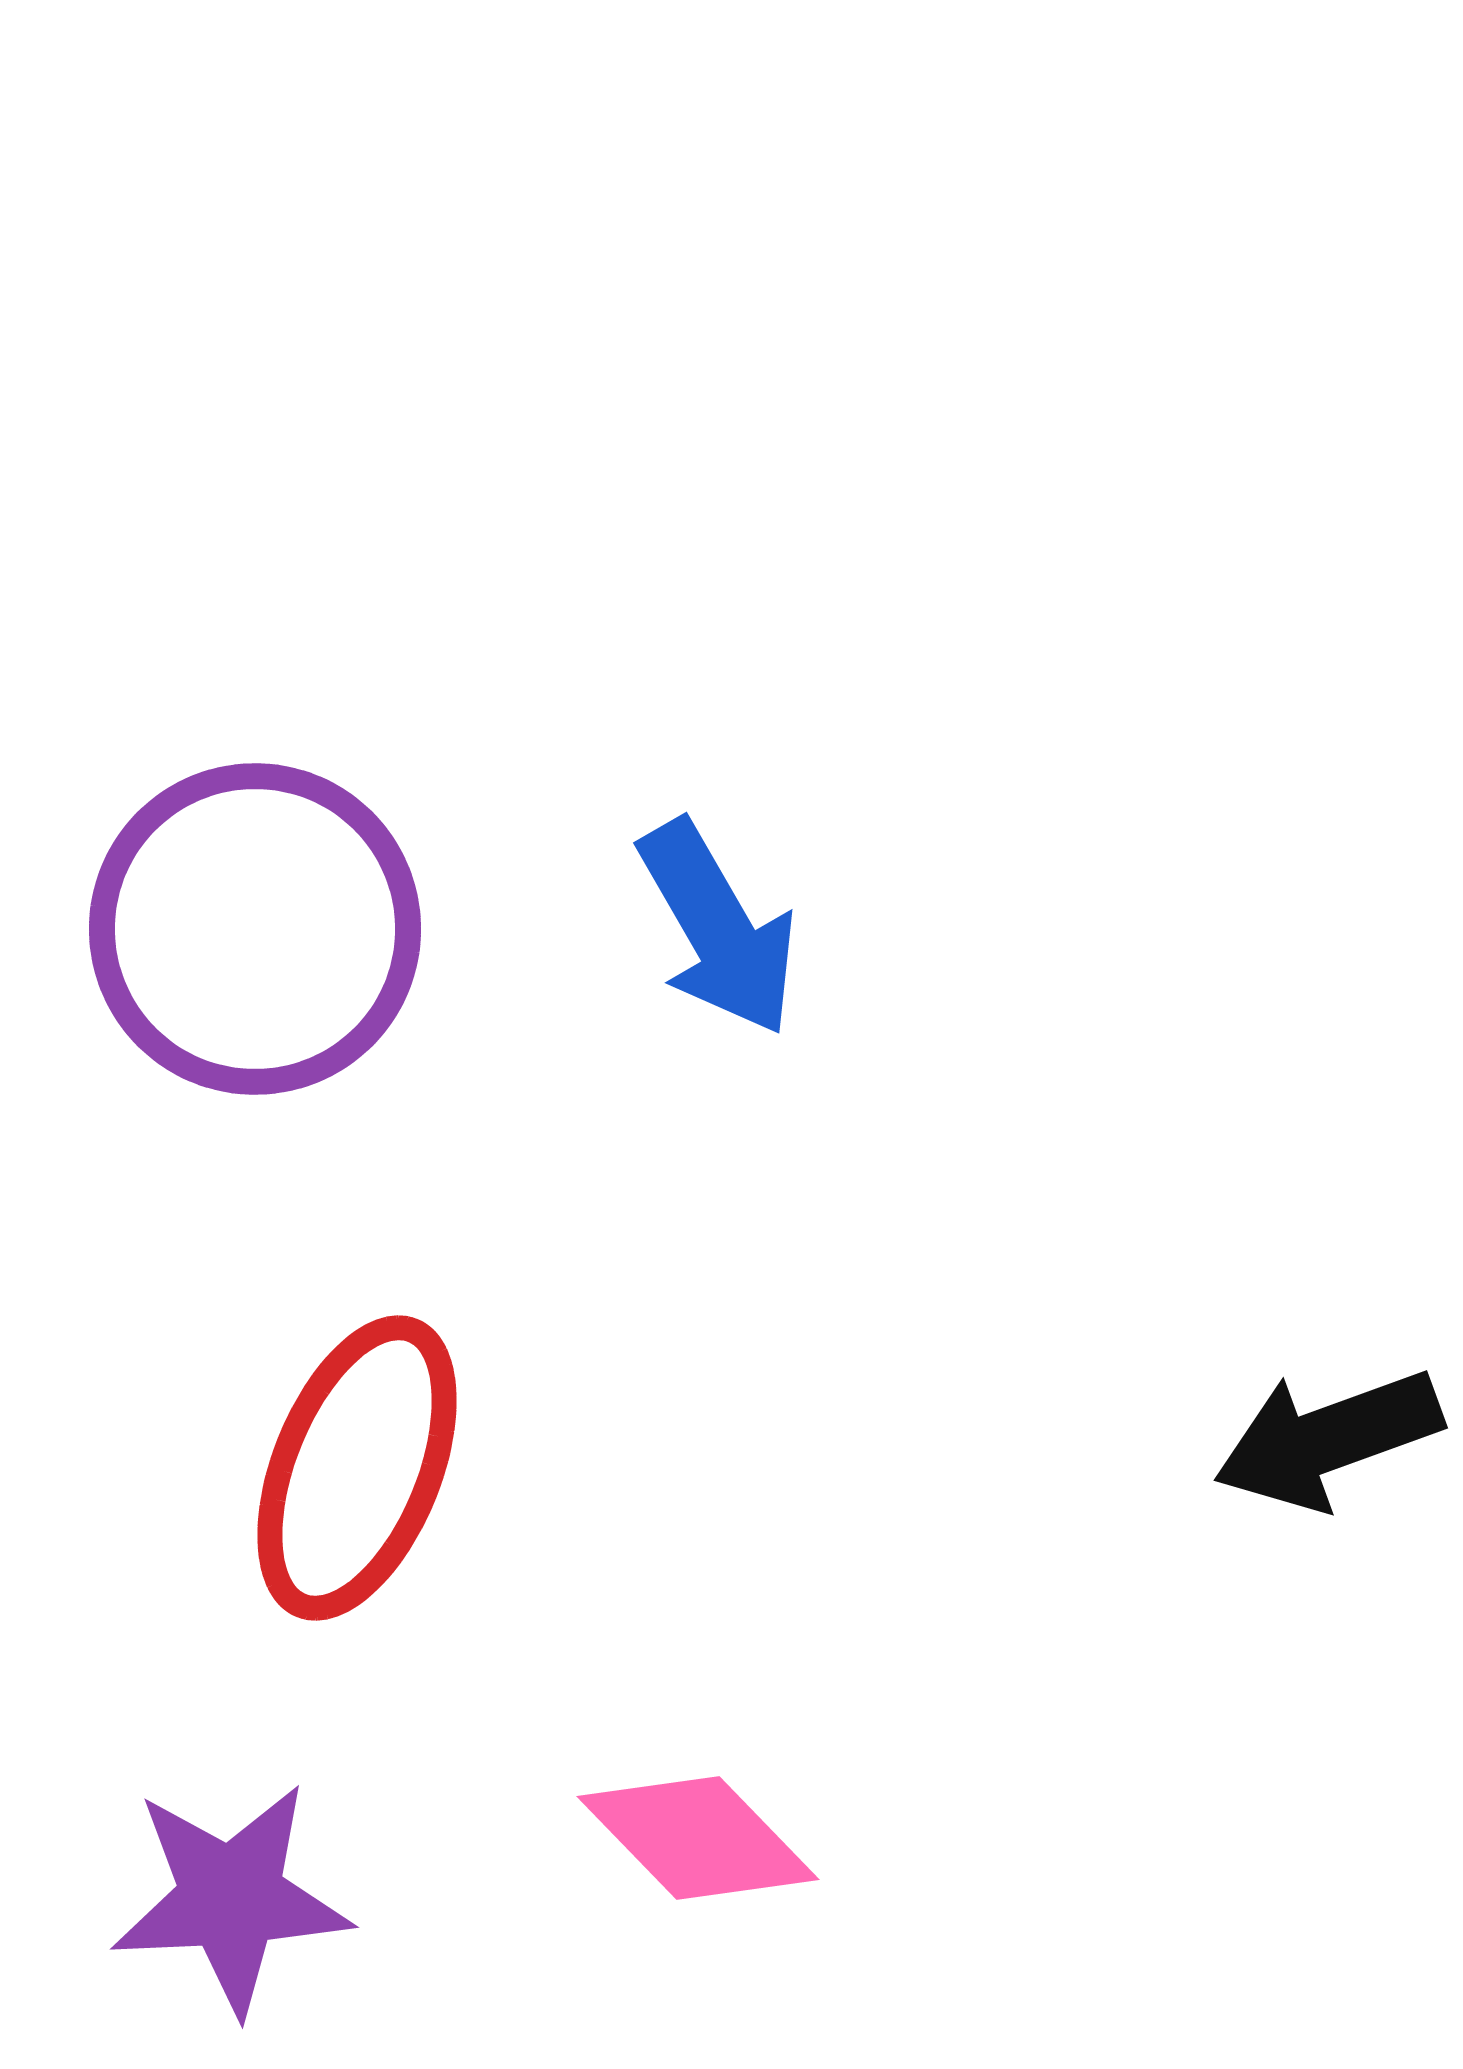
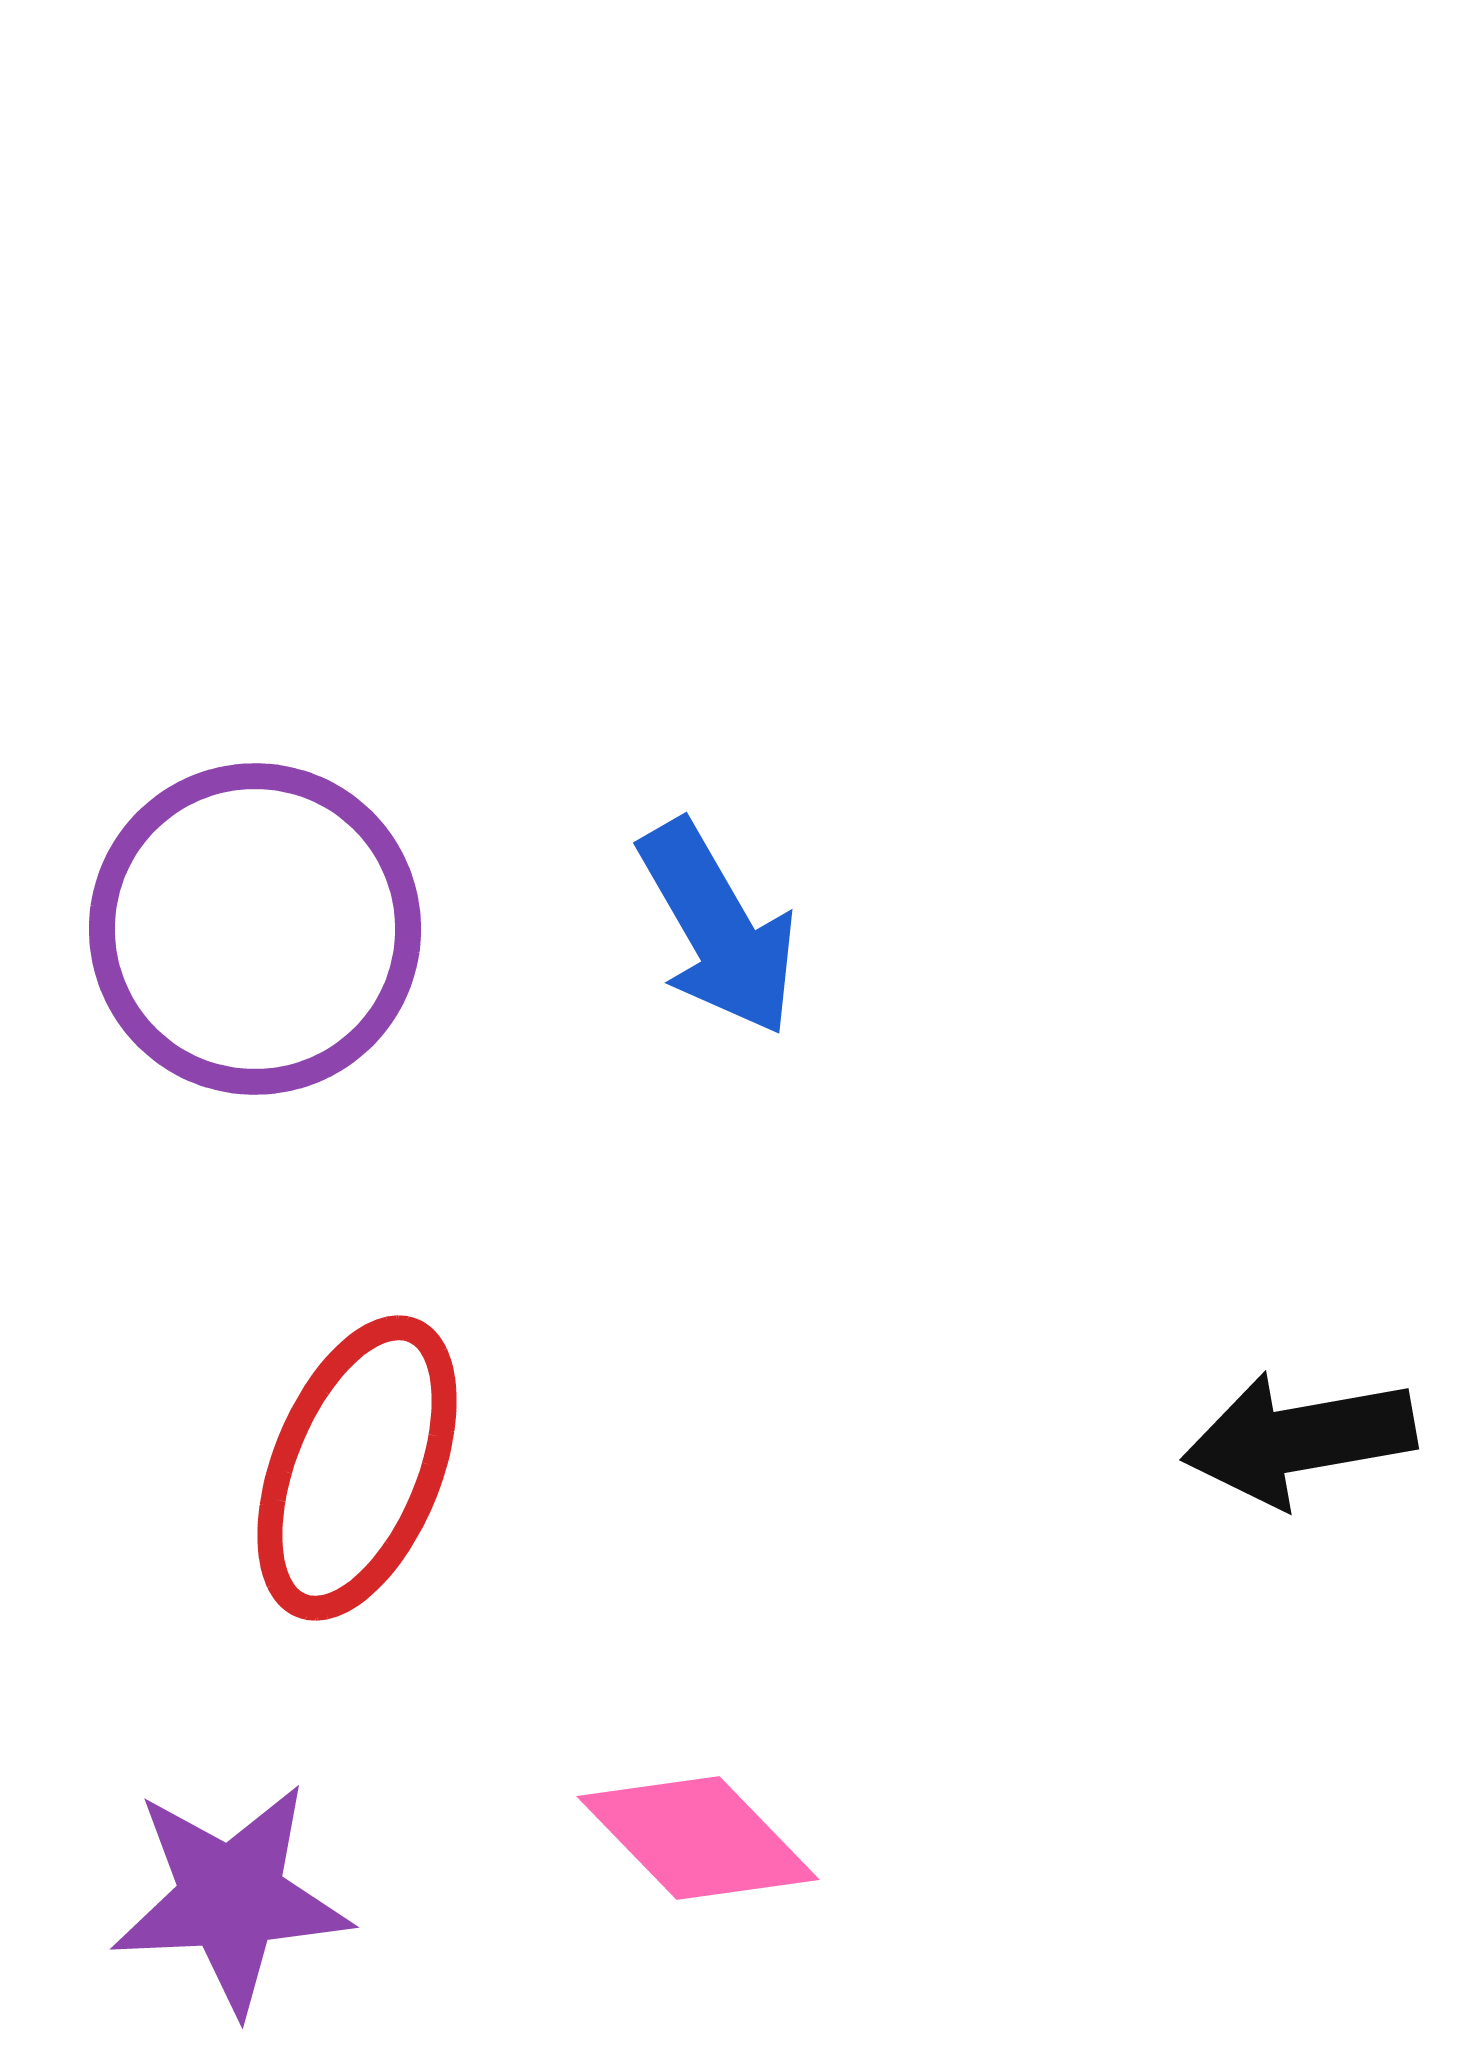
black arrow: moved 29 px left; rotated 10 degrees clockwise
